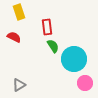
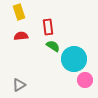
red rectangle: moved 1 px right
red semicircle: moved 7 px right, 1 px up; rotated 32 degrees counterclockwise
green semicircle: rotated 24 degrees counterclockwise
pink circle: moved 3 px up
